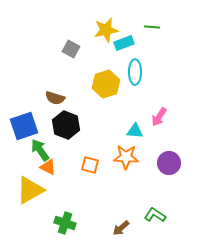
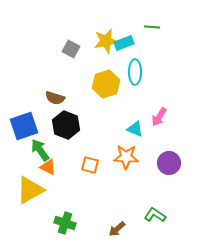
yellow star: moved 11 px down
cyan triangle: moved 2 px up; rotated 18 degrees clockwise
brown arrow: moved 4 px left, 1 px down
